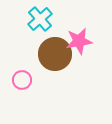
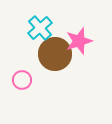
cyan cross: moved 9 px down
pink star: rotated 8 degrees counterclockwise
